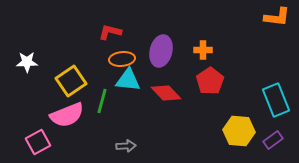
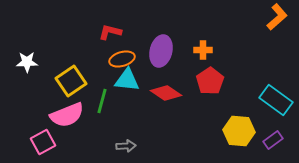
orange L-shape: rotated 48 degrees counterclockwise
orange ellipse: rotated 10 degrees counterclockwise
cyan triangle: moved 1 px left
red diamond: rotated 12 degrees counterclockwise
cyan rectangle: rotated 32 degrees counterclockwise
pink square: moved 5 px right
